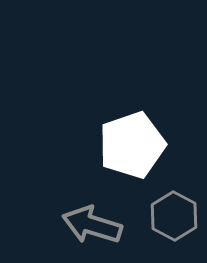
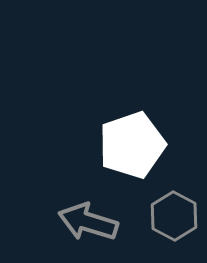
gray arrow: moved 4 px left, 3 px up
